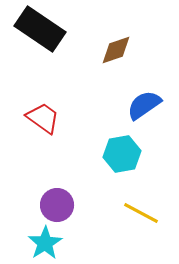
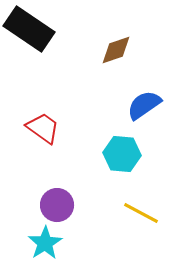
black rectangle: moved 11 px left
red trapezoid: moved 10 px down
cyan hexagon: rotated 15 degrees clockwise
